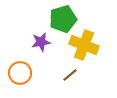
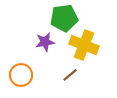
green pentagon: moved 1 px right, 1 px up; rotated 8 degrees clockwise
purple star: moved 4 px right
orange circle: moved 1 px right, 2 px down
